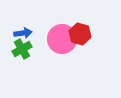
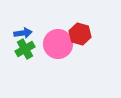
pink circle: moved 4 px left, 5 px down
green cross: moved 3 px right
